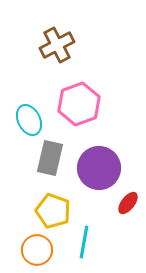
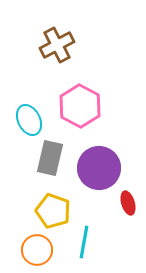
pink hexagon: moved 1 px right, 2 px down; rotated 12 degrees counterclockwise
red ellipse: rotated 55 degrees counterclockwise
